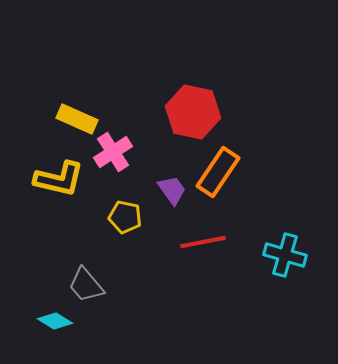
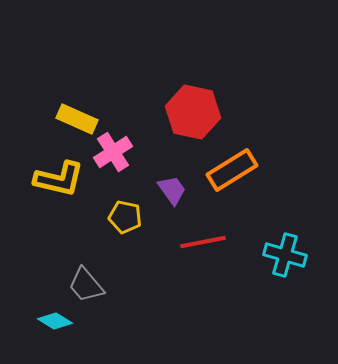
orange rectangle: moved 14 px right, 2 px up; rotated 24 degrees clockwise
